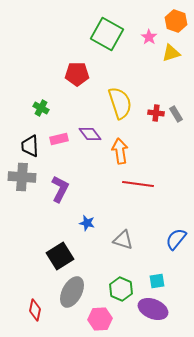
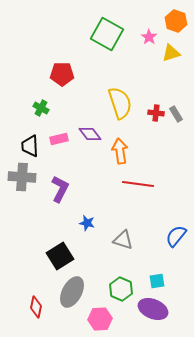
red pentagon: moved 15 px left
blue semicircle: moved 3 px up
red diamond: moved 1 px right, 3 px up
